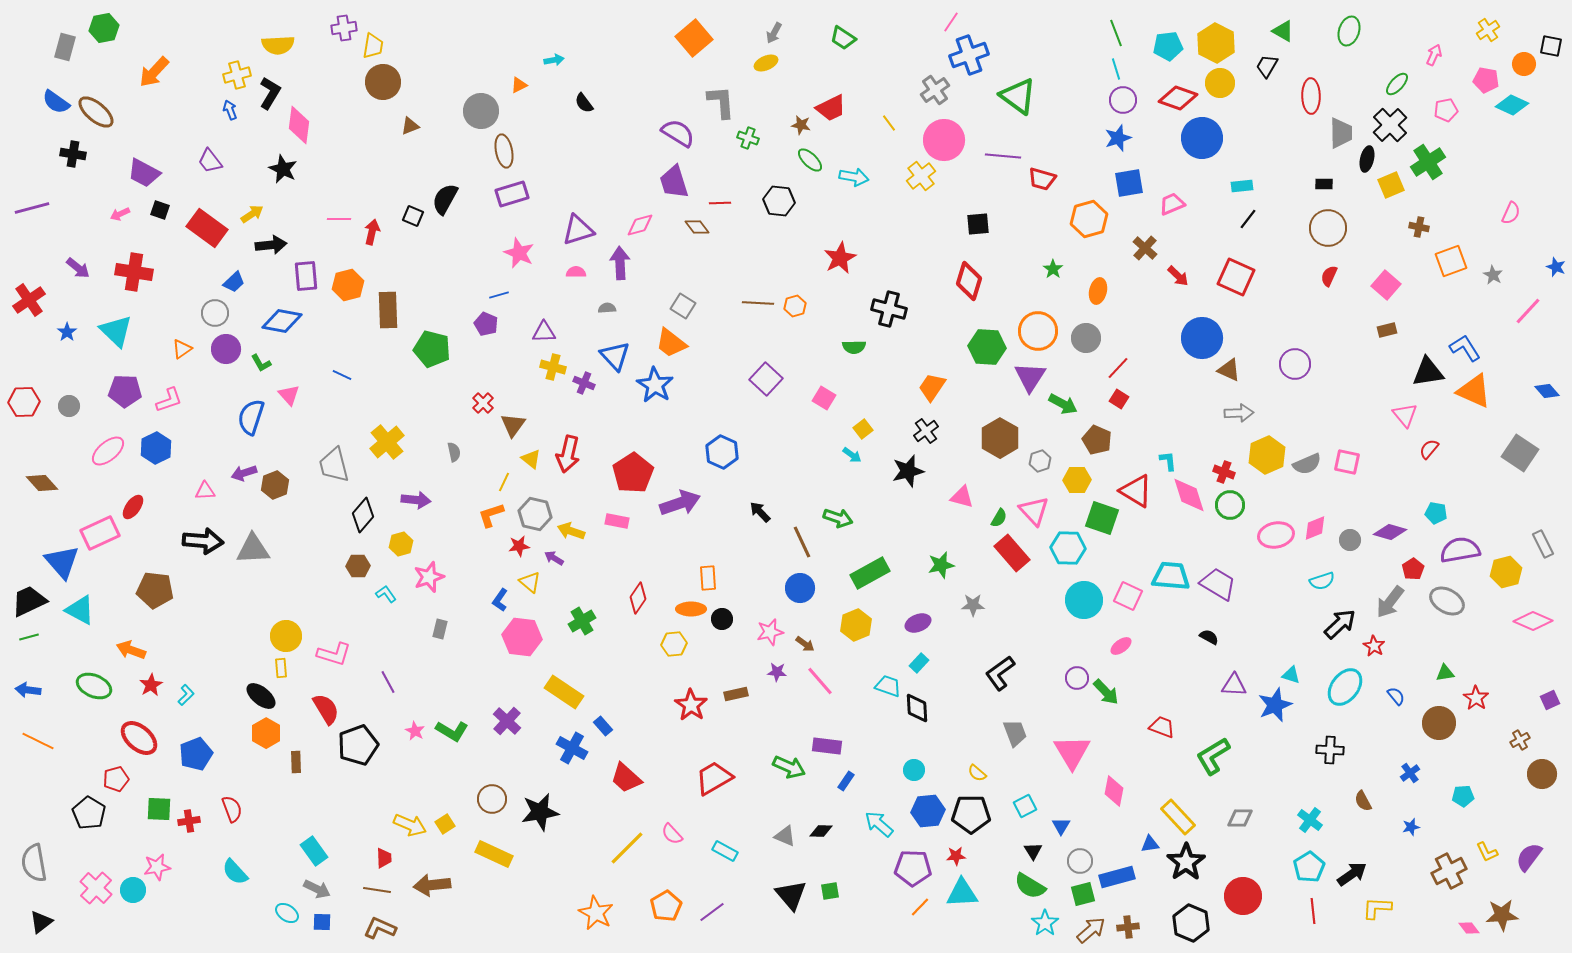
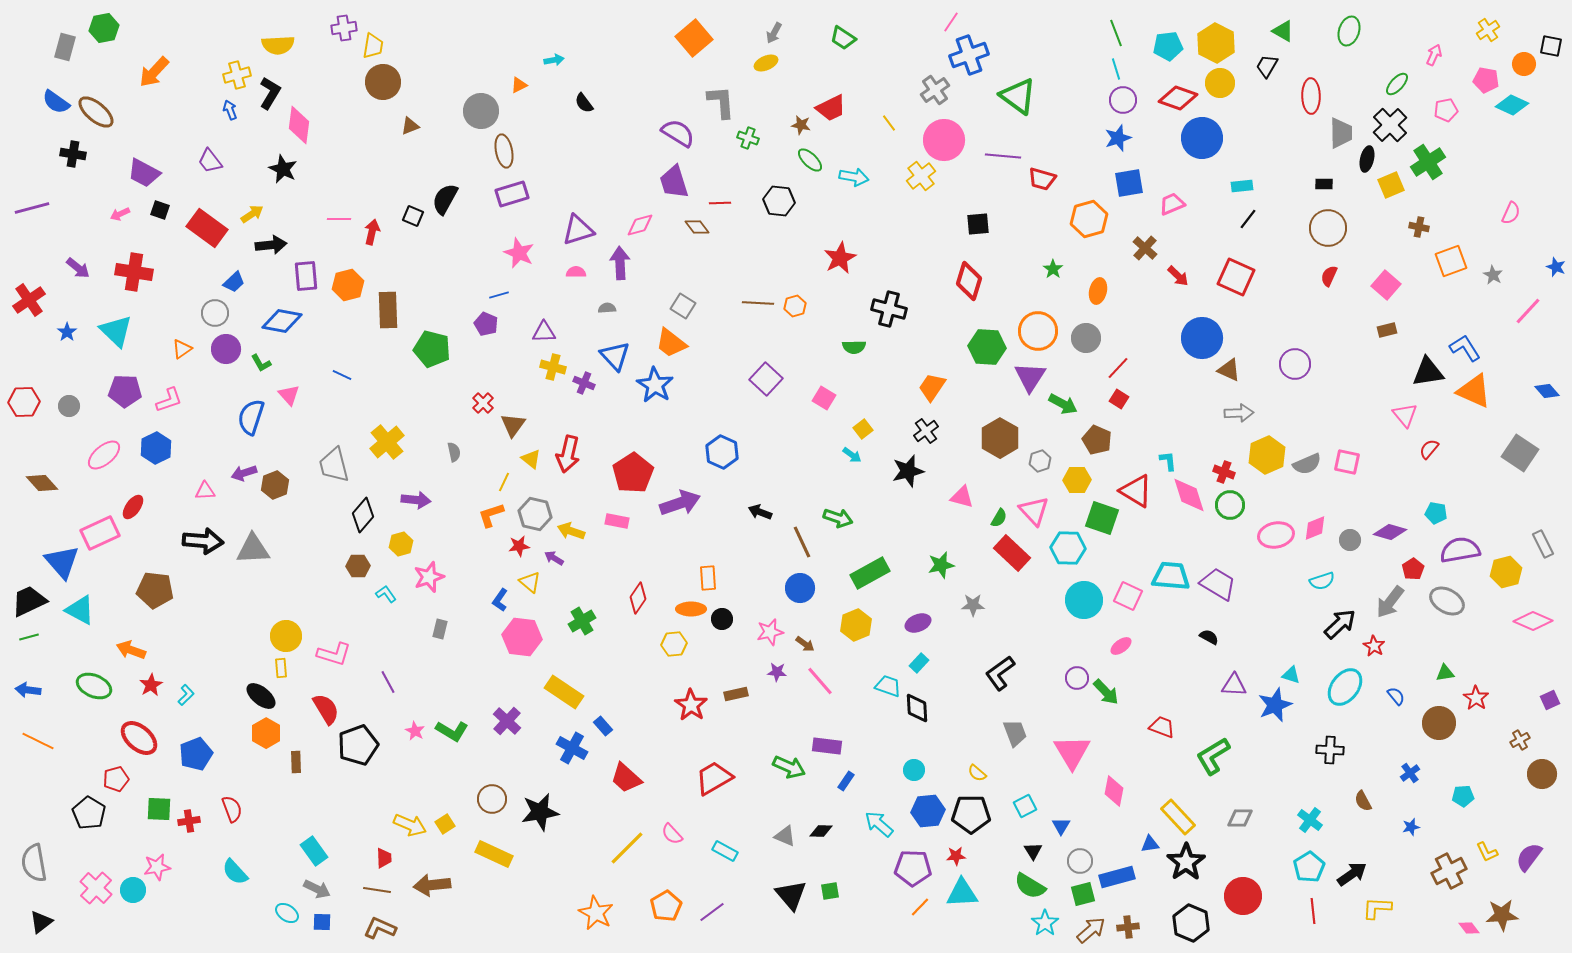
pink ellipse at (108, 451): moved 4 px left, 4 px down
black arrow at (760, 512): rotated 25 degrees counterclockwise
red rectangle at (1012, 553): rotated 6 degrees counterclockwise
